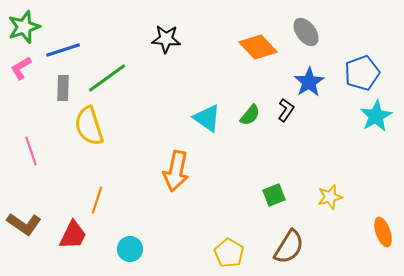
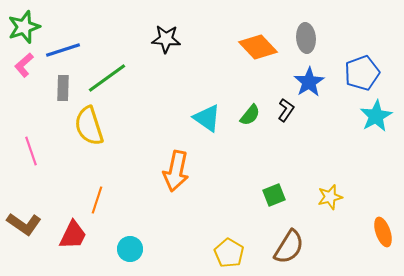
gray ellipse: moved 6 px down; rotated 32 degrees clockwise
pink L-shape: moved 3 px right, 3 px up; rotated 10 degrees counterclockwise
